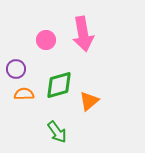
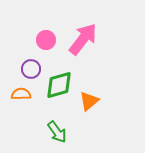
pink arrow: moved 5 px down; rotated 132 degrees counterclockwise
purple circle: moved 15 px right
orange semicircle: moved 3 px left
